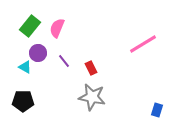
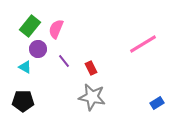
pink semicircle: moved 1 px left, 1 px down
purple circle: moved 4 px up
blue rectangle: moved 7 px up; rotated 40 degrees clockwise
